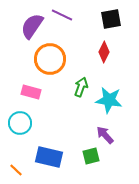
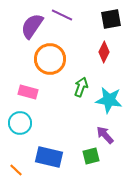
pink rectangle: moved 3 px left
